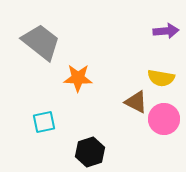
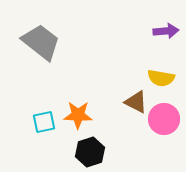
orange star: moved 37 px down
